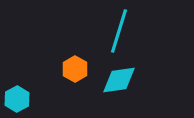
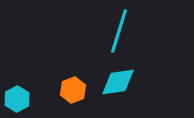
orange hexagon: moved 2 px left, 21 px down; rotated 10 degrees clockwise
cyan diamond: moved 1 px left, 2 px down
